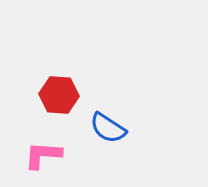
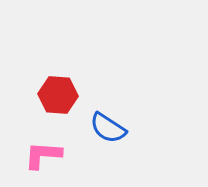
red hexagon: moved 1 px left
